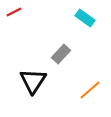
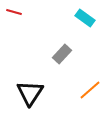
red line: rotated 42 degrees clockwise
gray rectangle: moved 1 px right
black triangle: moved 3 px left, 12 px down
